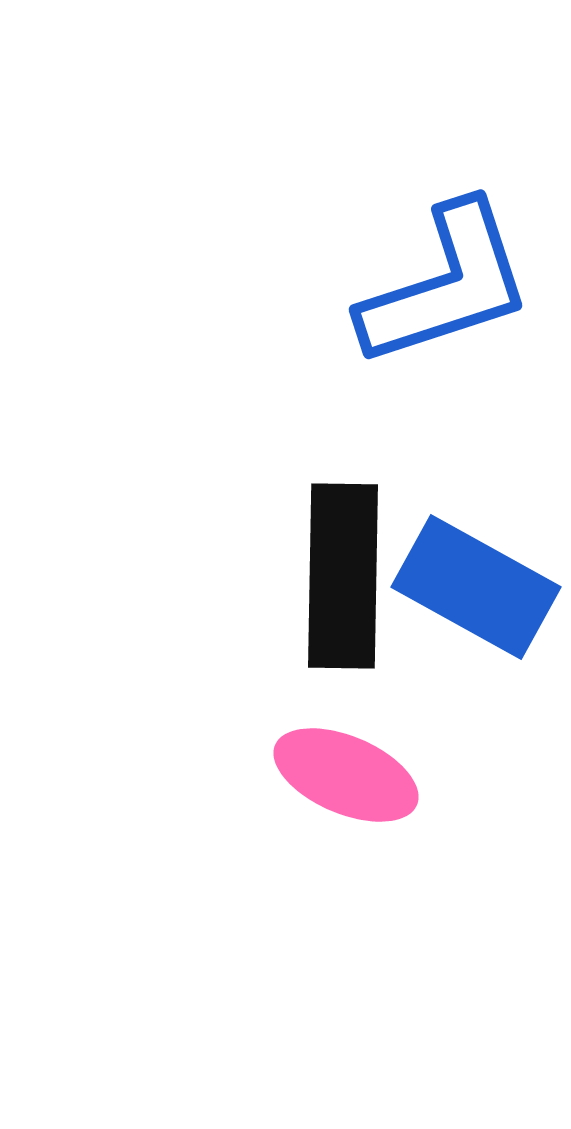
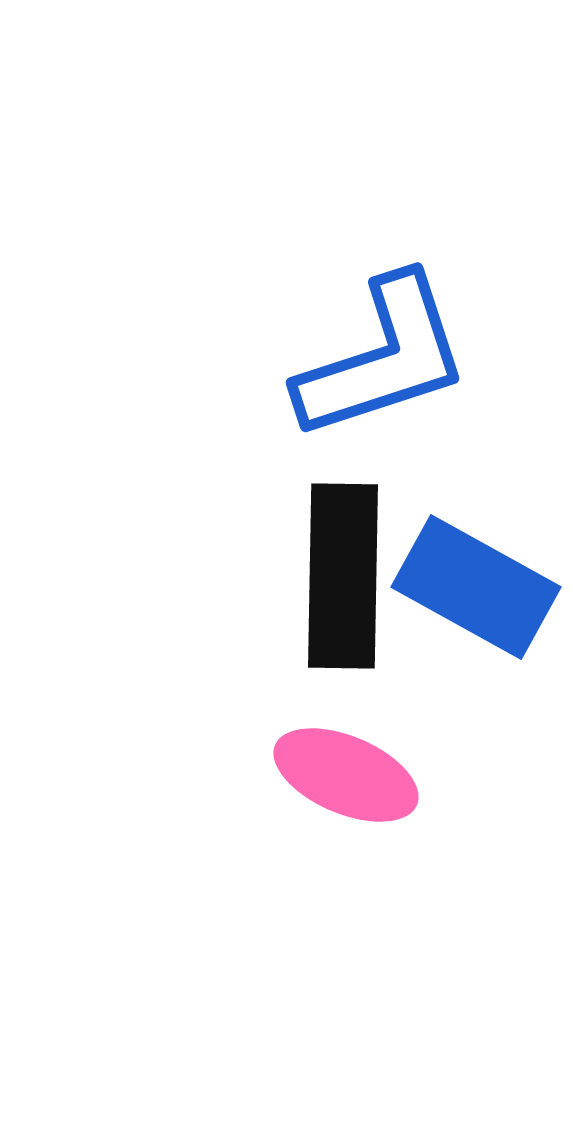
blue L-shape: moved 63 px left, 73 px down
